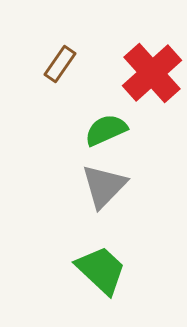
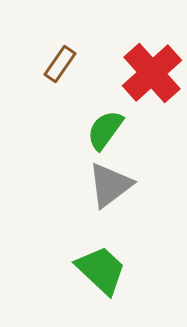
green semicircle: moved 1 px left; rotated 30 degrees counterclockwise
gray triangle: moved 6 px right, 1 px up; rotated 9 degrees clockwise
